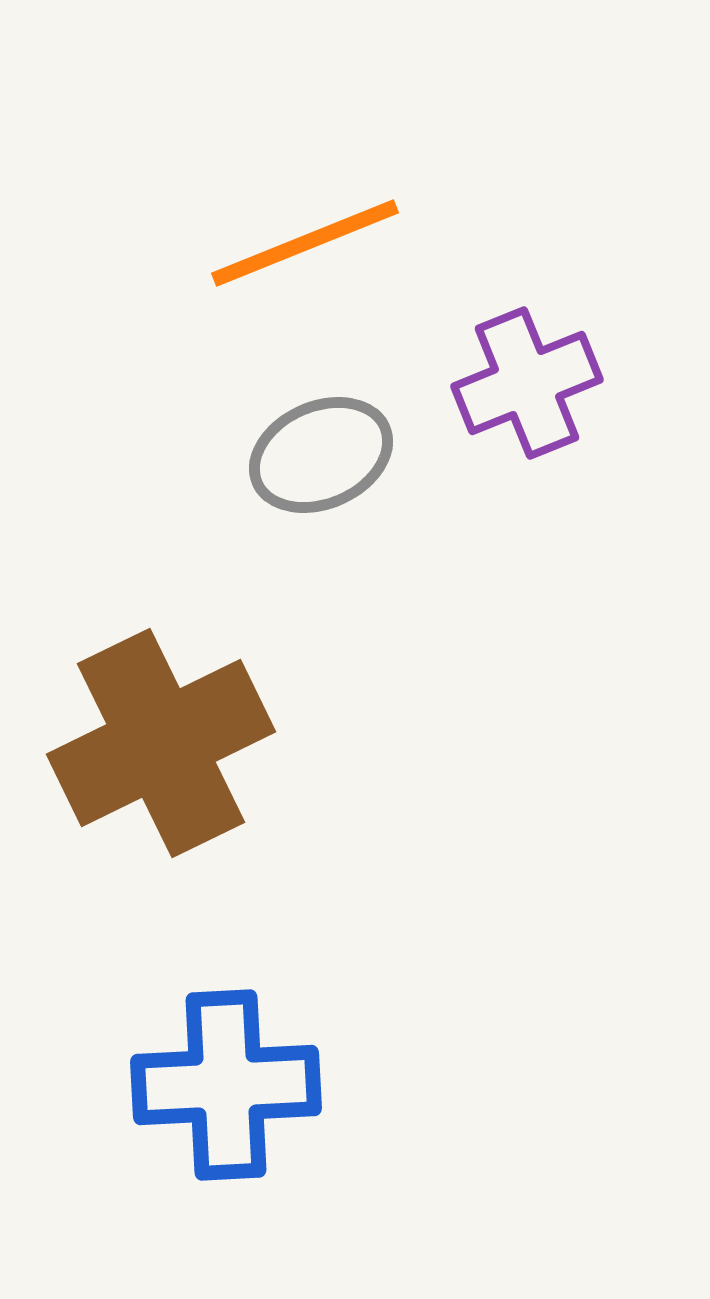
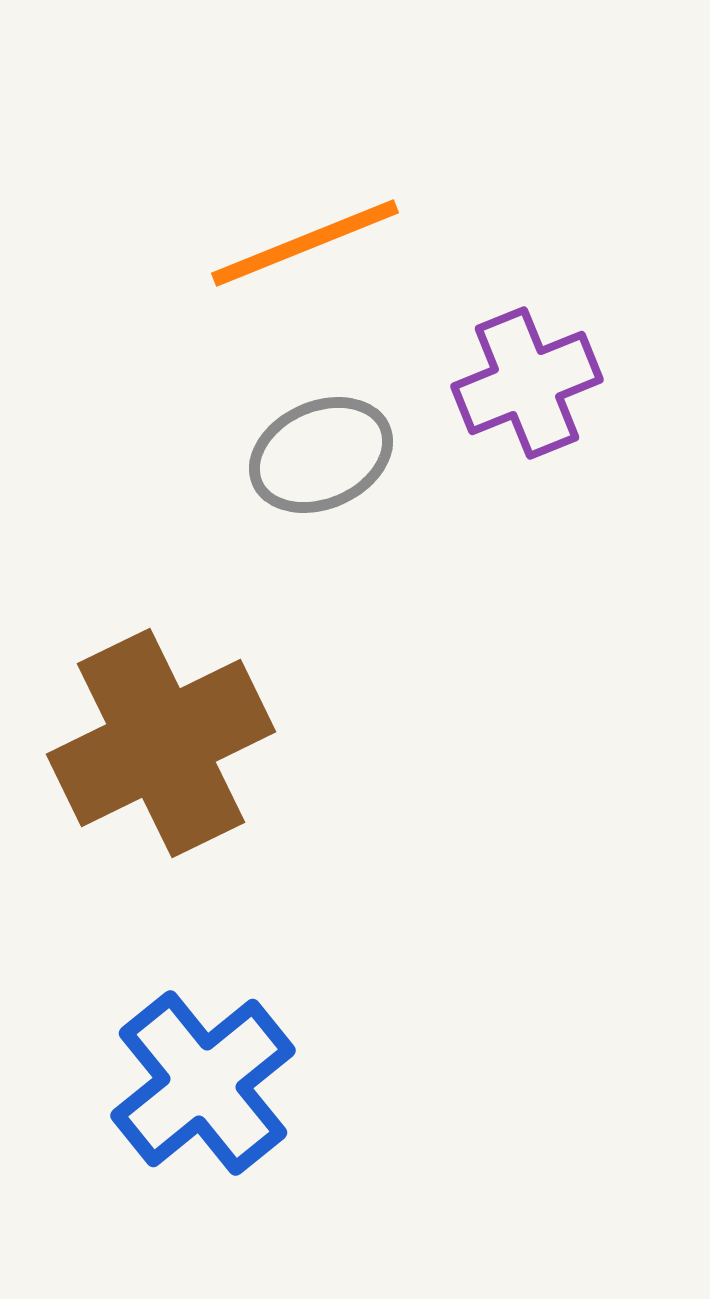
blue cross: moved 23 px left, 2 px up; rotated 36 degrees counterclockwise
